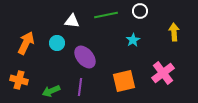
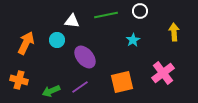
cyan circle: moved 3 px up
orange square: moved 2 px left, 1 px down
purple line: rotated 48 degrees clockwise
